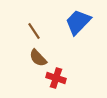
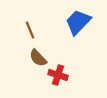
brown line: moved 4 px left, 1 px up; rotated 12 degrees clockwise
red cross: moved 2 px right, 3 px up
